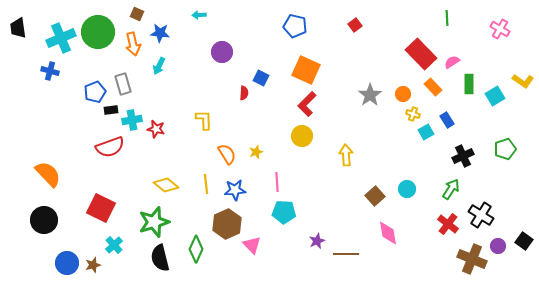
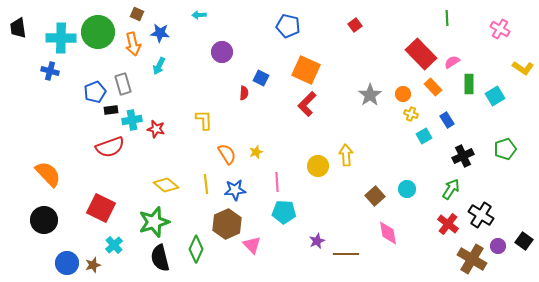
blue pentagon at (295, 26): moved 7 px left
cyan cross at (61, 38): rotated 24 degrees clockwise
yellow L-shape at (523, 81): moved 13 px up
yellow cross at (413, 114): moved 2 px left
cyan square at (426, 132): moved 2 px left, 4 px down
yellow circle at (302, 136): moved 16 px right, 30 px down
brown cross at (472, 259): rotated 8 degrees clockwise
